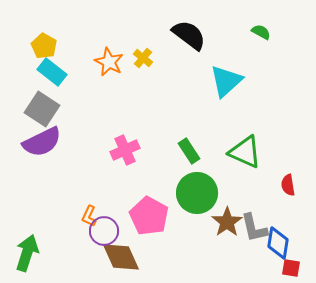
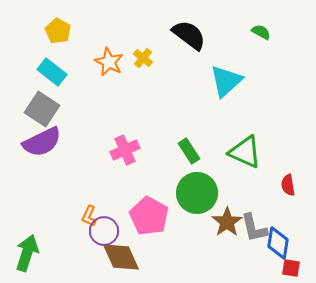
yellow pentagon: moved 14 px right, 15 px up
